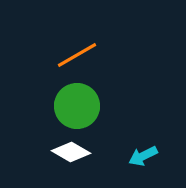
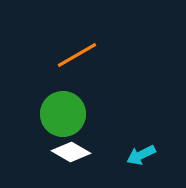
green circle: moved 14 px left, 8 px down
cyan arrow: moved 2 px left, 1 px up
